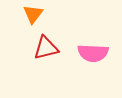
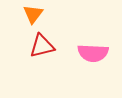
red triangle: moved 4 px left, 2 px up
